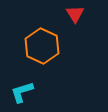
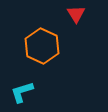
red triangle: moved 1 px right
